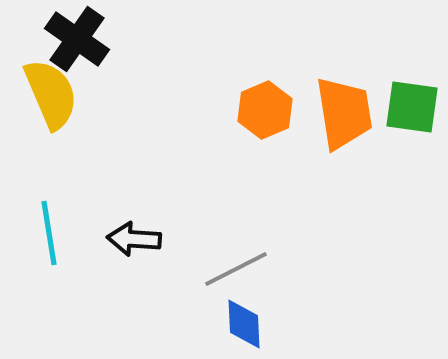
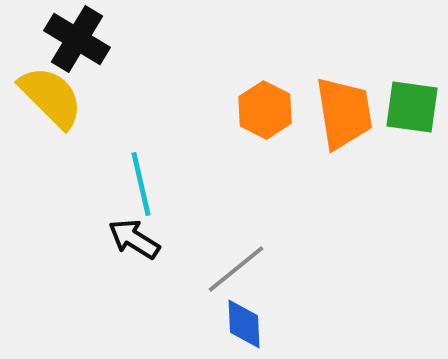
black cross: rotated 4 degrees counterclockwise
yellow semicircle: moved 3 px down; rotated 22 degrees counterclockwise
orange hexagon: rotated 10 degrees counterclockwise
cyan line: moved 92 px right, 49 px up; rotated 4 degrees counterclockwise
black arrow: rotated 28 degrees clockwise
gray line: rotated 12 degrees counterclockwise
